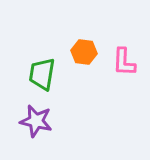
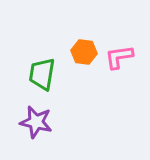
pink L-shape: moved 5 px left, 5 px up; rotated 80 degrees clockwise
purple star: moved 1 px down
